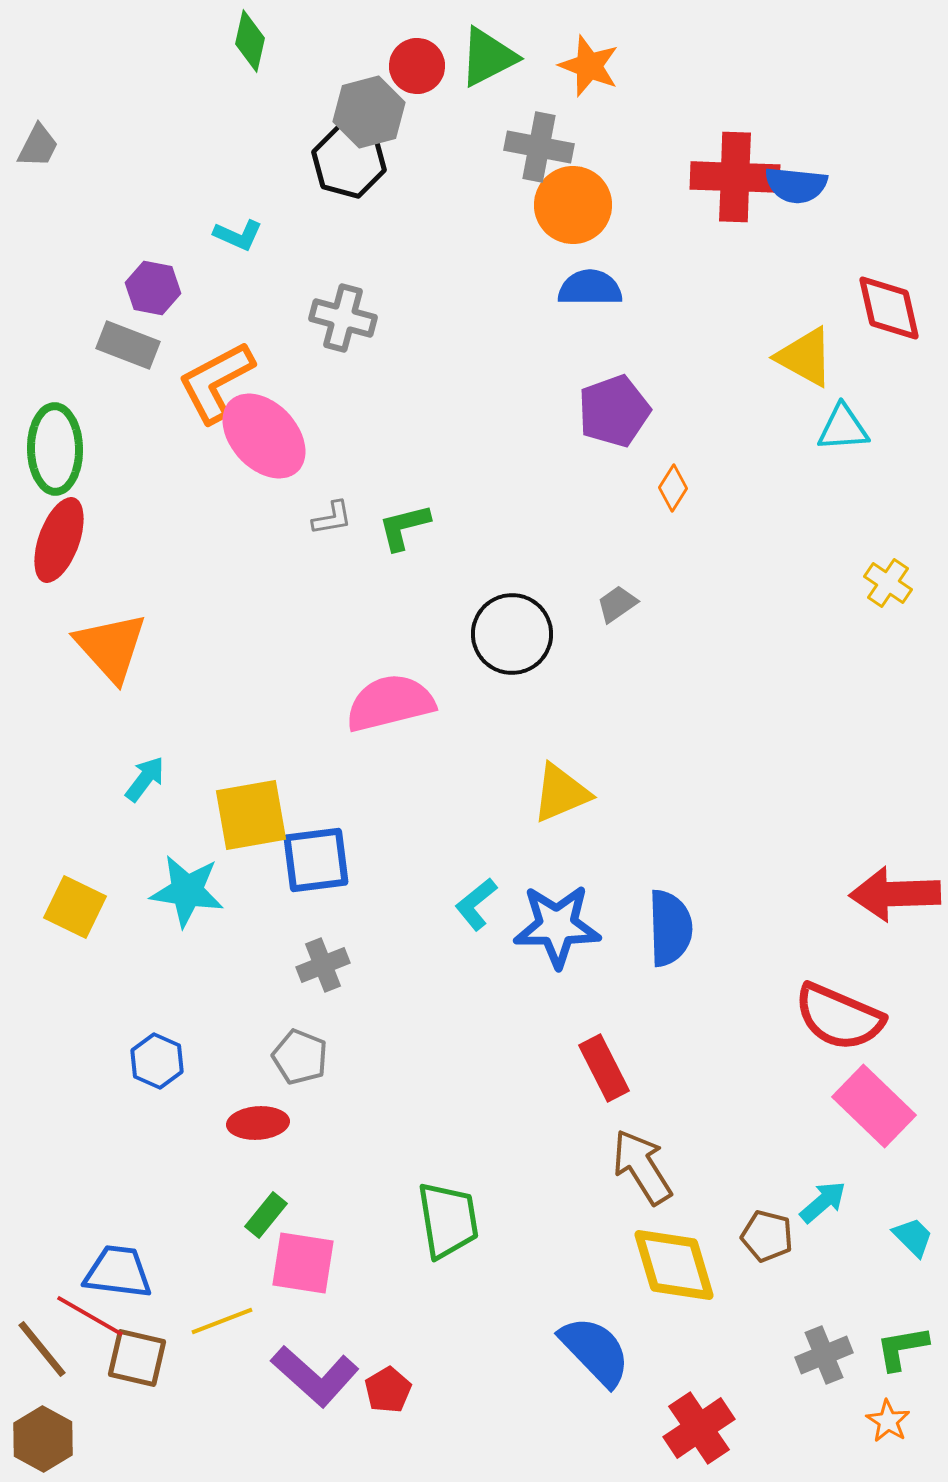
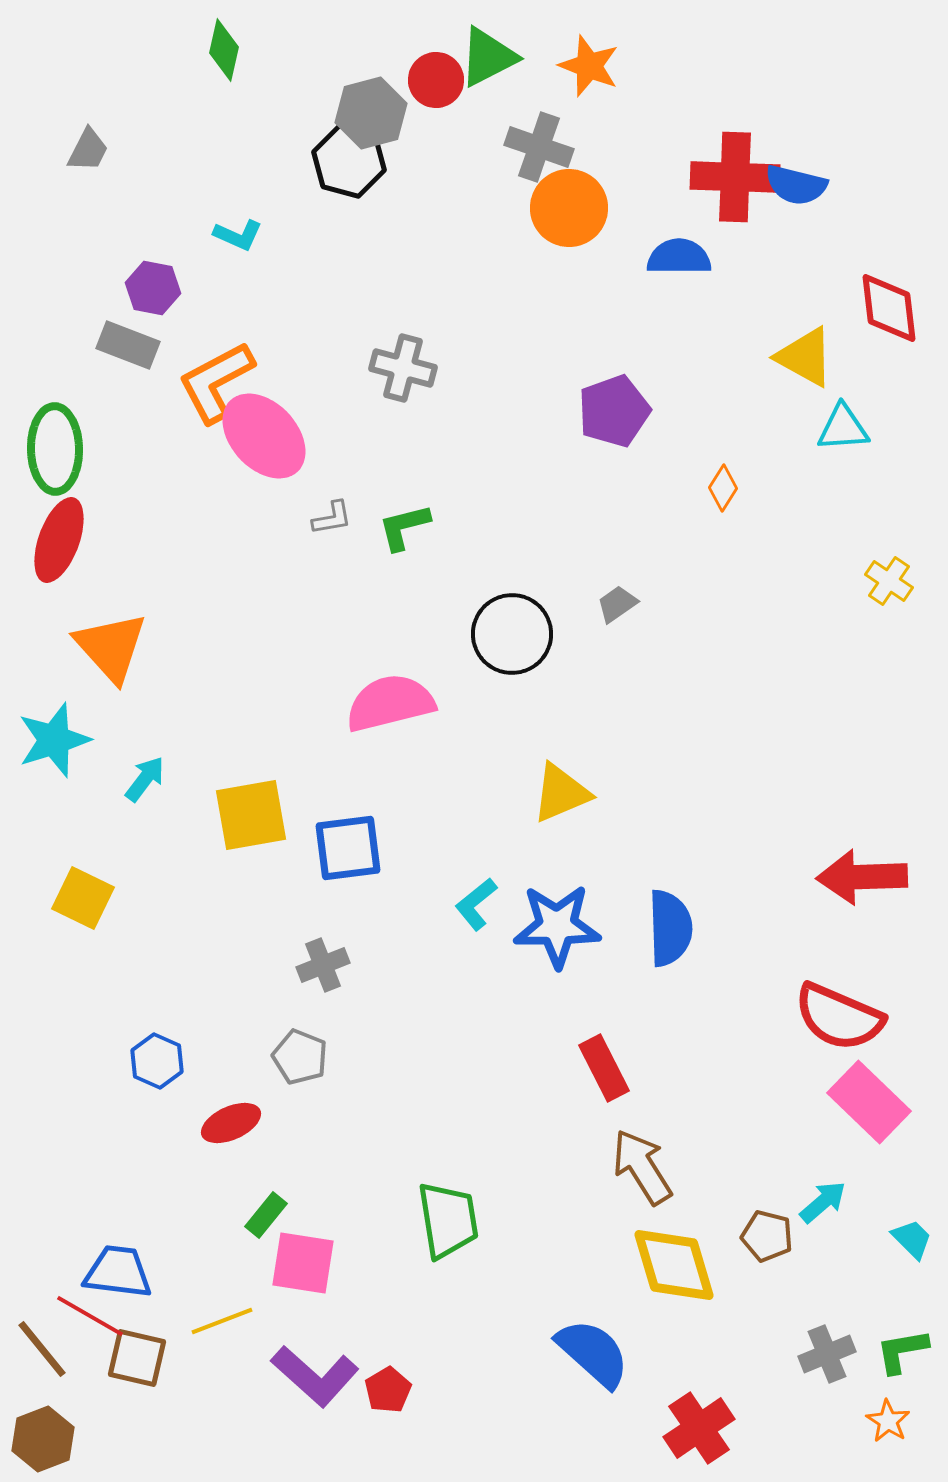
green diamond at (250, 41): moved 26 px left, 9 px down
red circle at (417, 66): moved 19 px right, 14 px down
gray hexagon at (369, 112): moved 2 px right, 1 px down
gray trapezoid at (38, 146): moved 50 px right, 4 px down
gray cross at (539, 147): rotated 8 degrees clockwise
blue semicircle at (796, 185): rotated 8 degrees clockwise
orange circle at (573, 205): moved 4 px left, 3 px down
blue semicircle at (590, 288): moved 89 px right, 31 px up
red diamond at (889, 308): rotated 6 degrees clockwise
gray cross at (343, 318): moved 60 px right, 50 px down
orange diamond at (673, 488): moved 50 px right
yellow cross at (888, 583): moved 1 px right, 2 px up
blue square at (316, 860): moved 32 px right, 12 px up
cyan star at (187, 891): moved 133 px left, 151 px up; rotated 26 degrees counterclockwise
red arrow at (895, 894): moved 33 px left, 17 px up
yellow square at (75, 907): moved 8 px right, 9 px up
pink rectangle at (874, 1106): moved 5 px left, 4 px up
red ellipse at (258, 1123): moved 27 px left; rotated 20 degrees counterclockwise
cyan trapezoid at (913, 1237): moved 1 px left, 2 px down
green L-shape at (902, 1348): moved 3 px down
blue semicircle at (595, 1351): moved 2 px left, 2 px down; rotated 4 degrees counterclockwise
gray cross at (824, 1355): moved 3 px right, 1 px up
brown hexagon at (43, 1439): rotated 10 degrees clockwise
